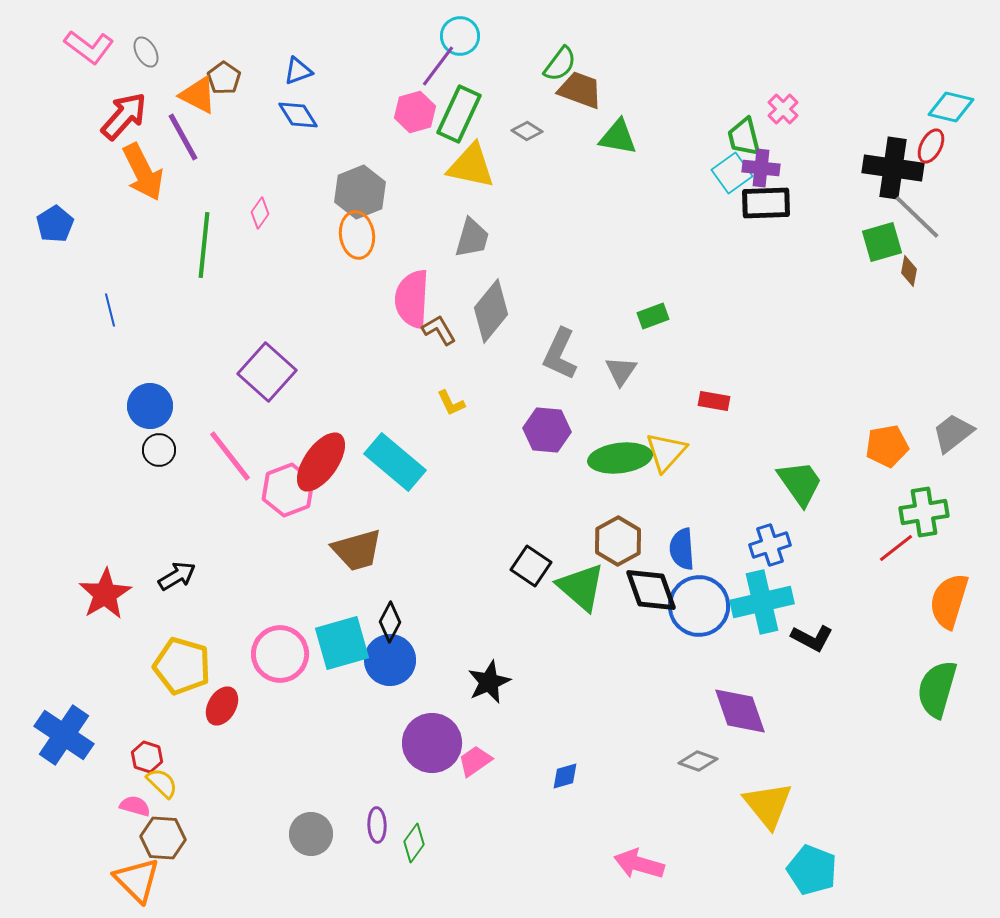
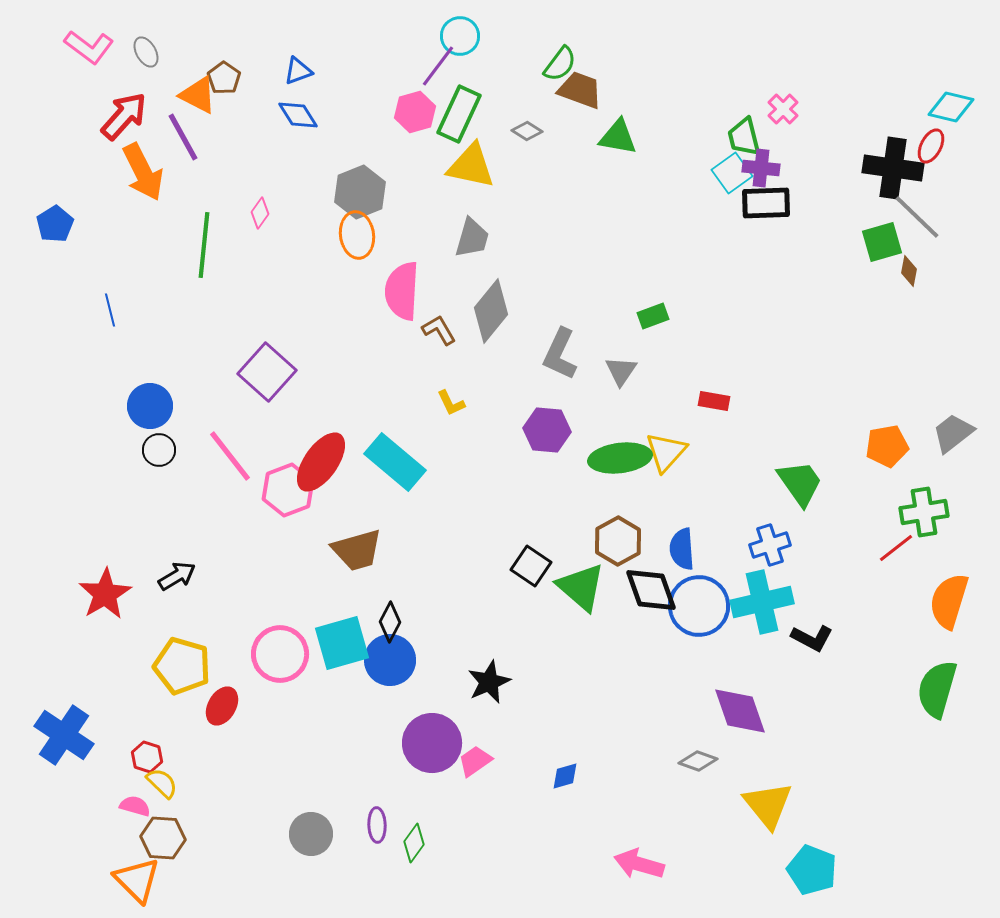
pink semicircle at (412, 299): moved 10 px left, 8 px up
